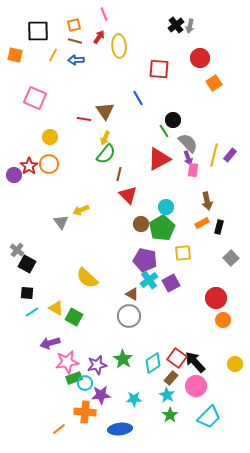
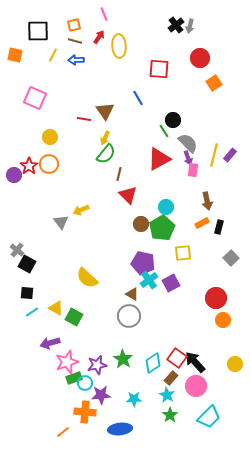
purple pentagon at (145, 260): moved 2 px left, 3 px down
pink star at (67, 362): rotated 10 degrees counterclockwise
orange line at (59, 429): moved 4 px right, 3 px down
